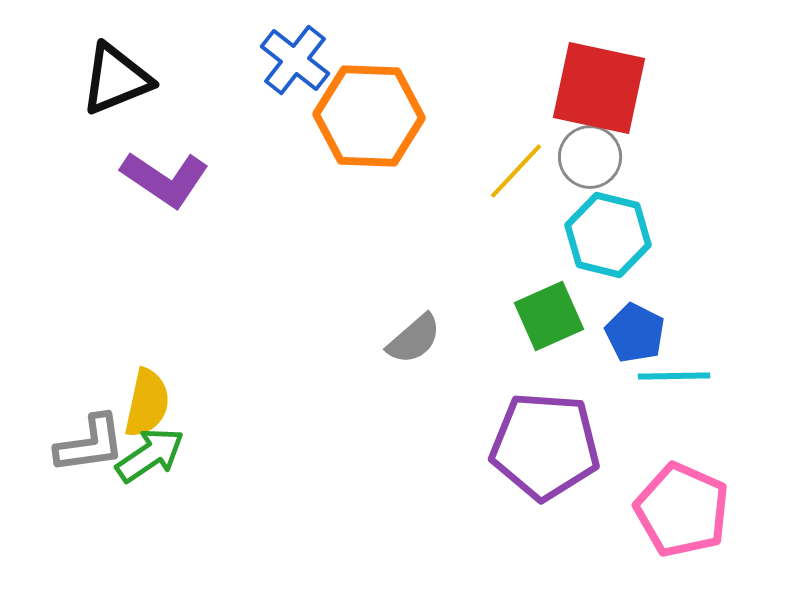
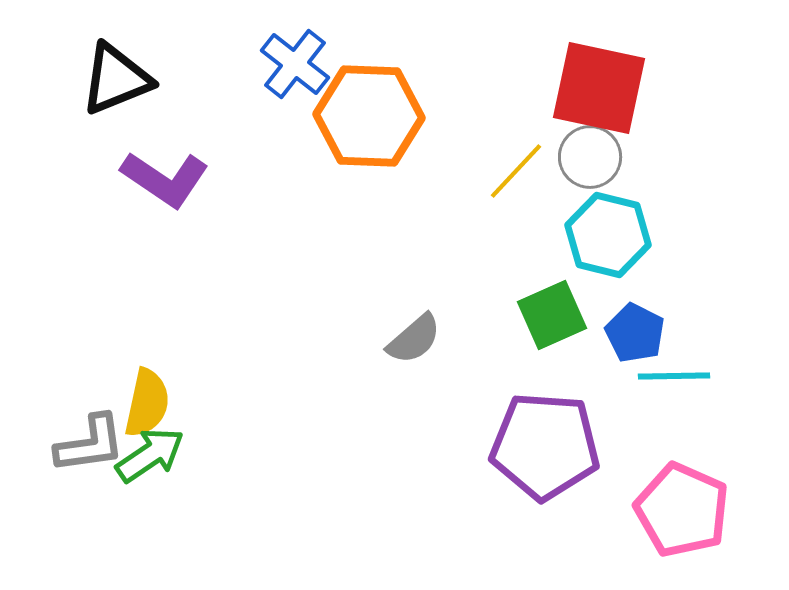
blue cross: moved 4 px down
green square: moved 3 px right, 1 px up
